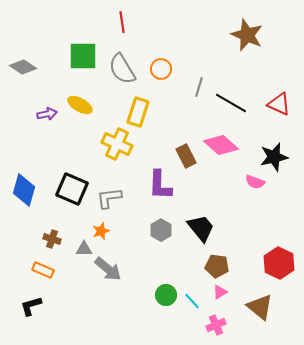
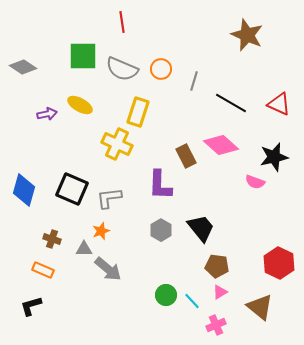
gray semicircle: rotated 36 degrees counterclockwise
gray line: moved 5 px left, 6 px up
